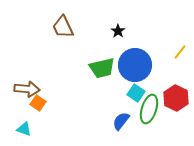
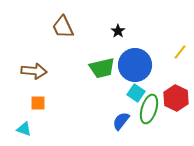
brown arrow: moved 7 px right, 18 px up
orange square: rotated 35 degrees counterclockwise
